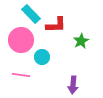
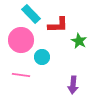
red L-shape: moved 2 px right
green star: moved 2 px left; rotated 14 degrees counterclockwise
